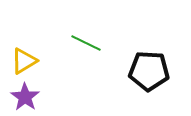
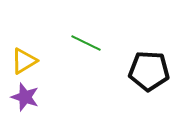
purple star: rotated 16 degrees counterclockwise
